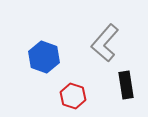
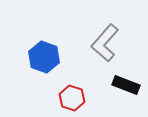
black rectangle: rotated 60 degrees counterclockwise
red hexagon: moved 1 px left, 2 px down
